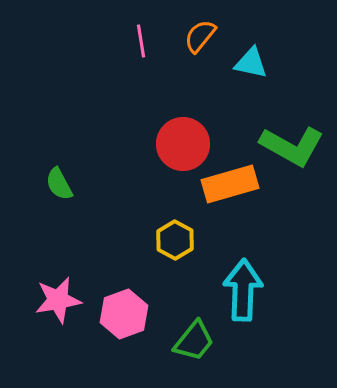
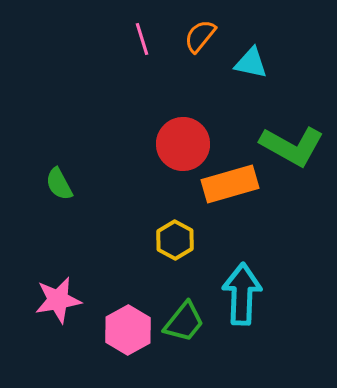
pink line: moved 1 px right, 2 px up; rotated 8 degrees counterclockwise
cyan arrow: moved 1 px left, 4 px down
pink hexagon: moved 4 px right, 16 px down; rotated 9 degrees counterclockwise
green trapezoid: moved 10 px left, 19 px up
